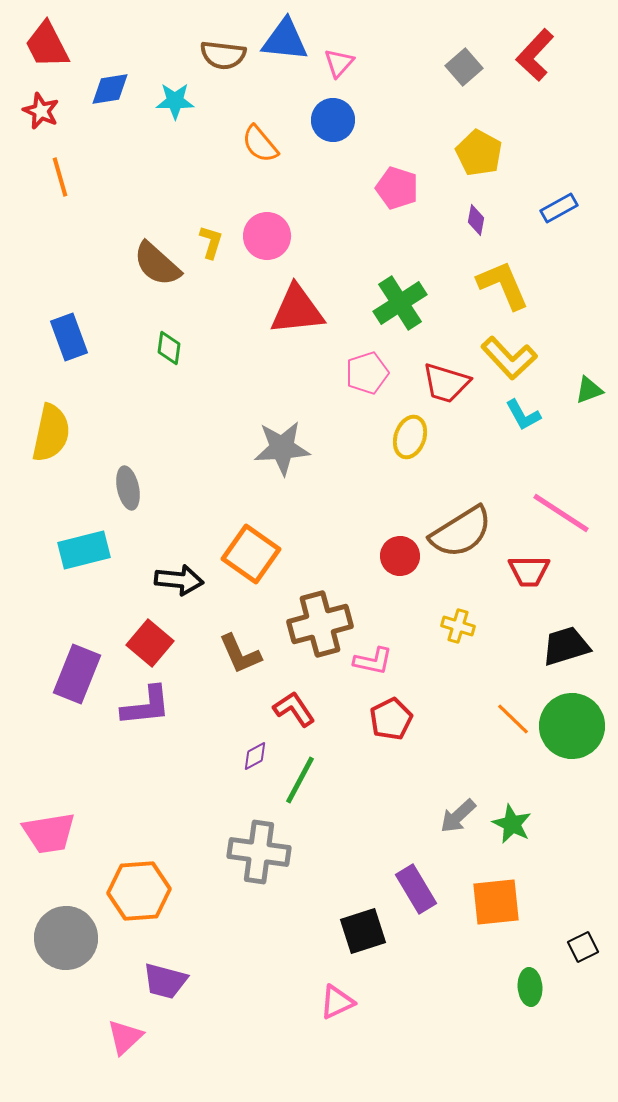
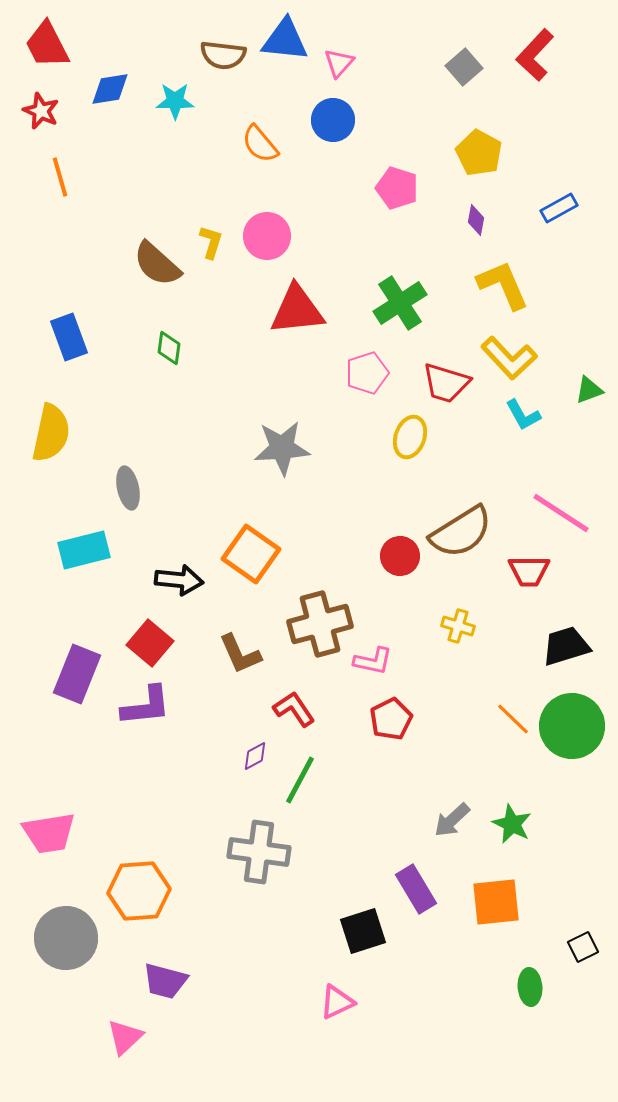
gray arrow at (458, 816): moved 6 px left, 4 px down
